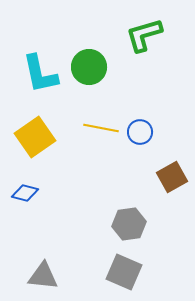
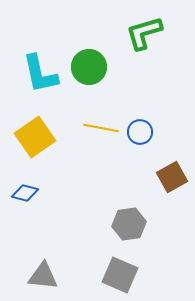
green L-shape: moved 2 px up
gray square: moved 4 px left, 3 px down
